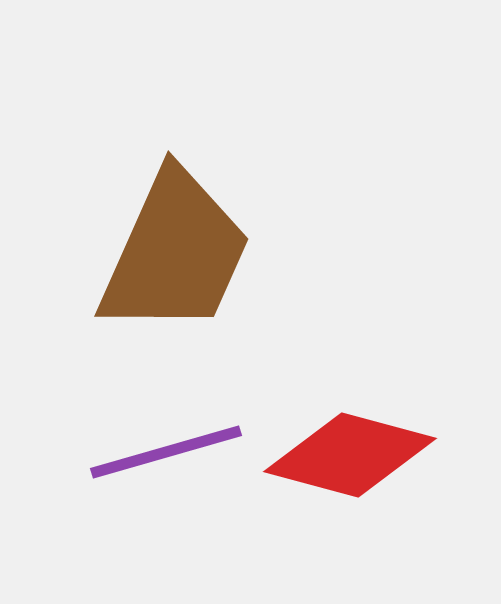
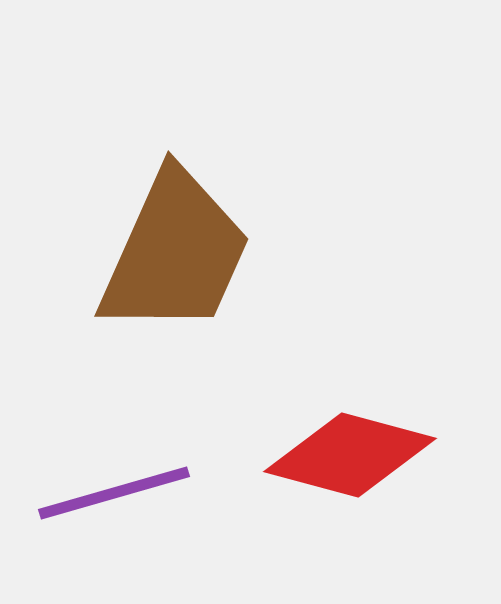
purple line: moved 52 px left, 41 px down
